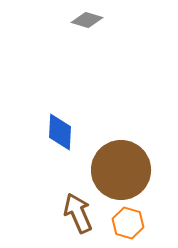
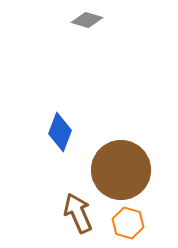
blue diamond: rotated 18 degrees clockwise
